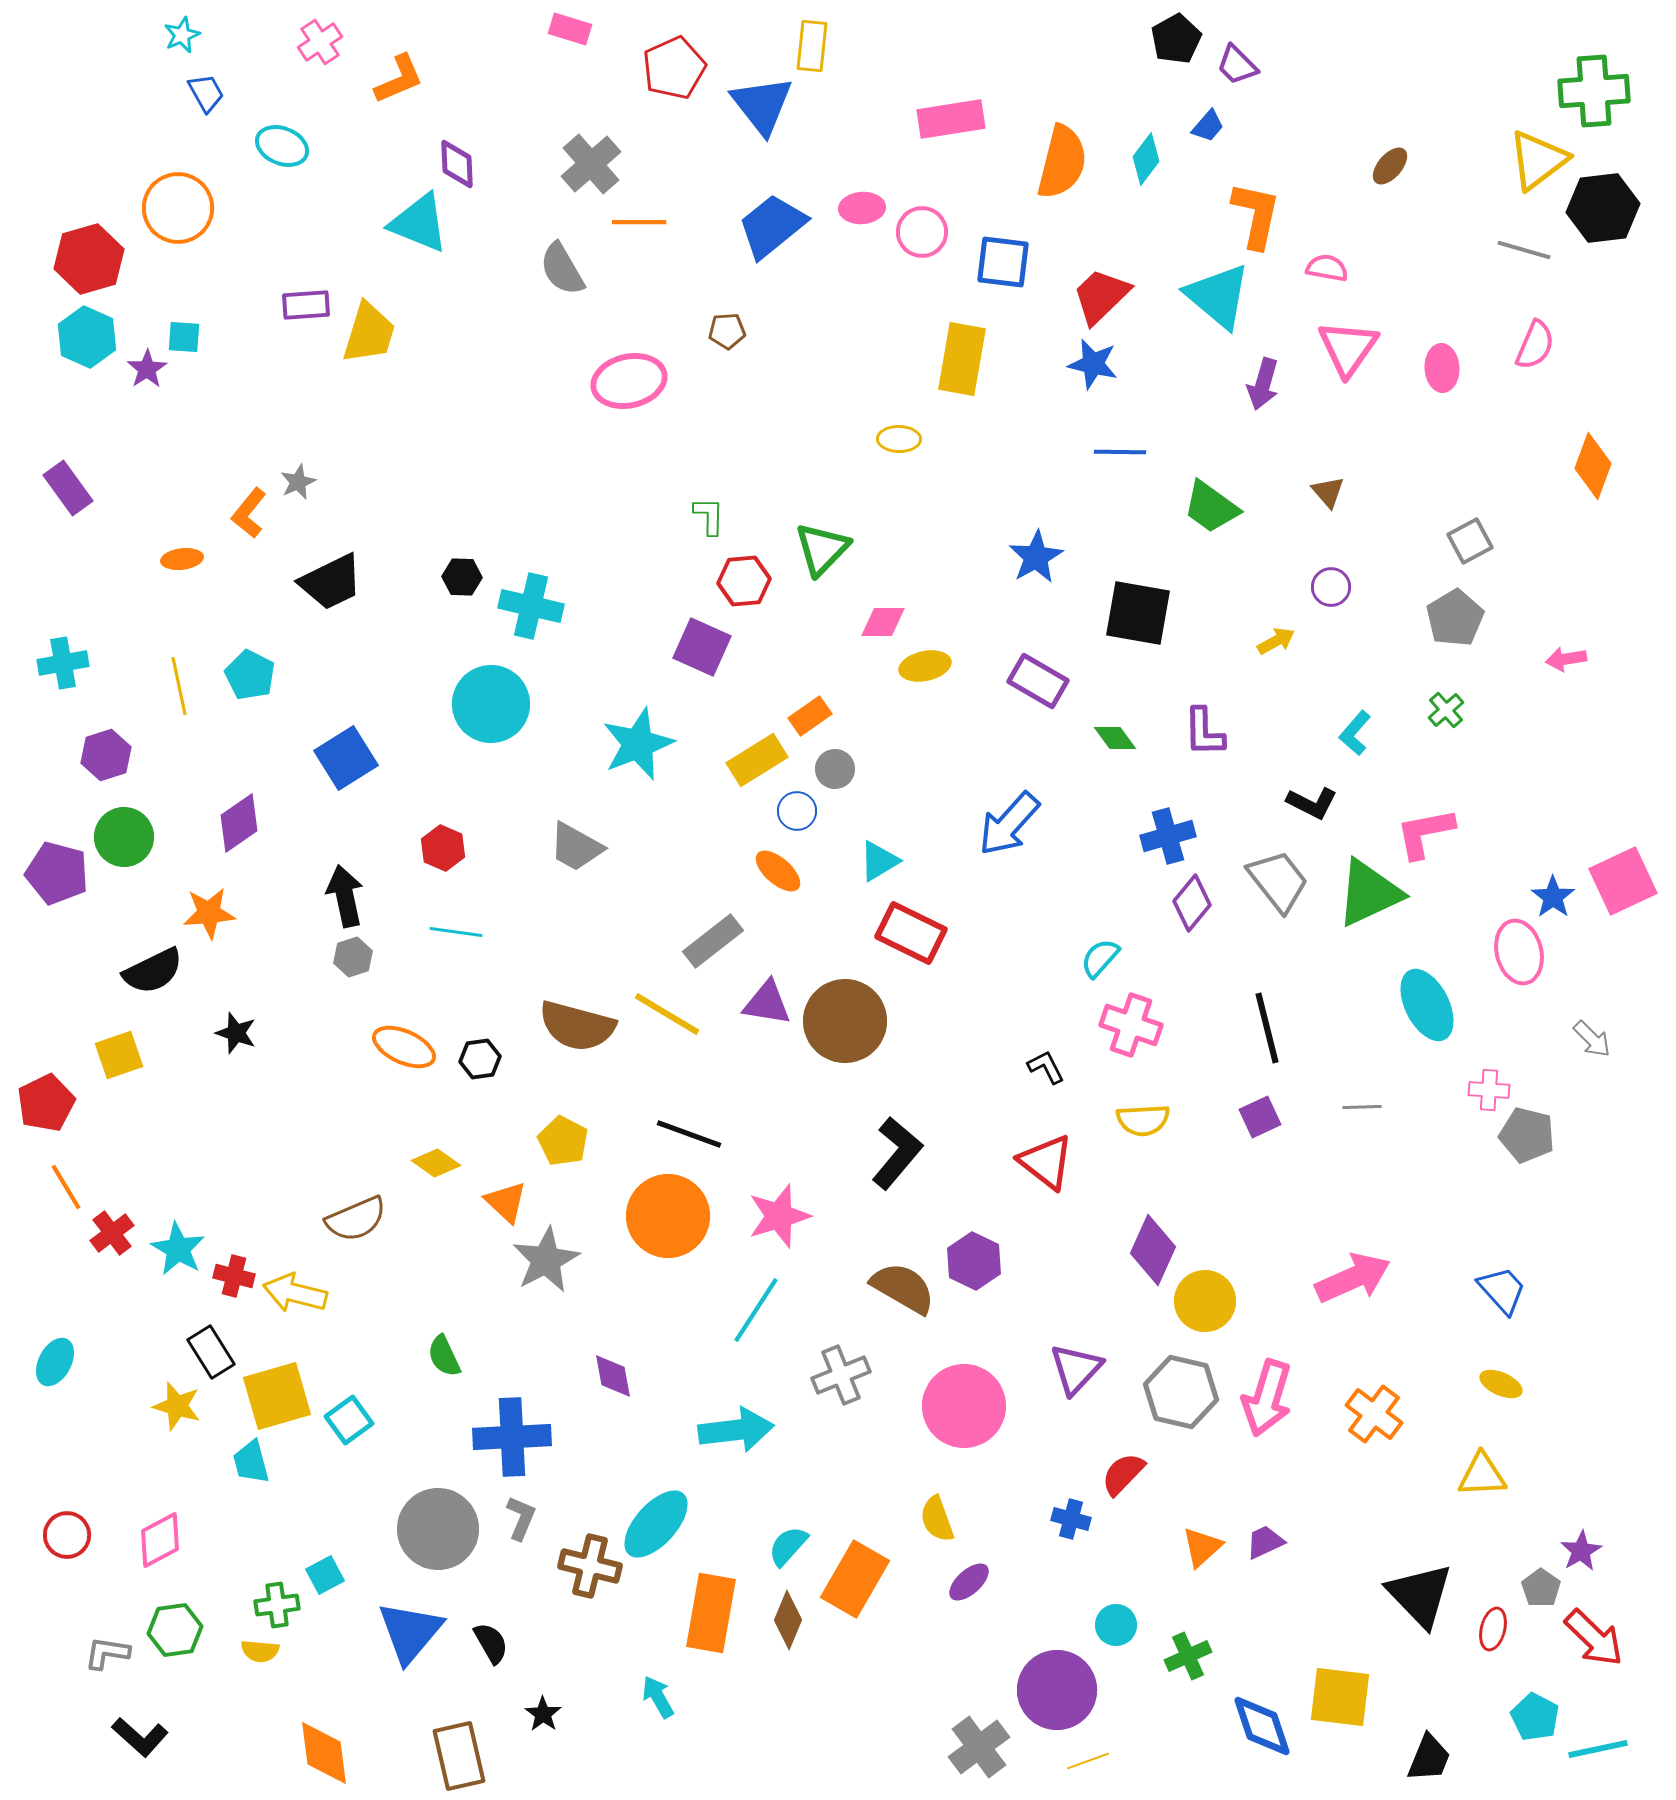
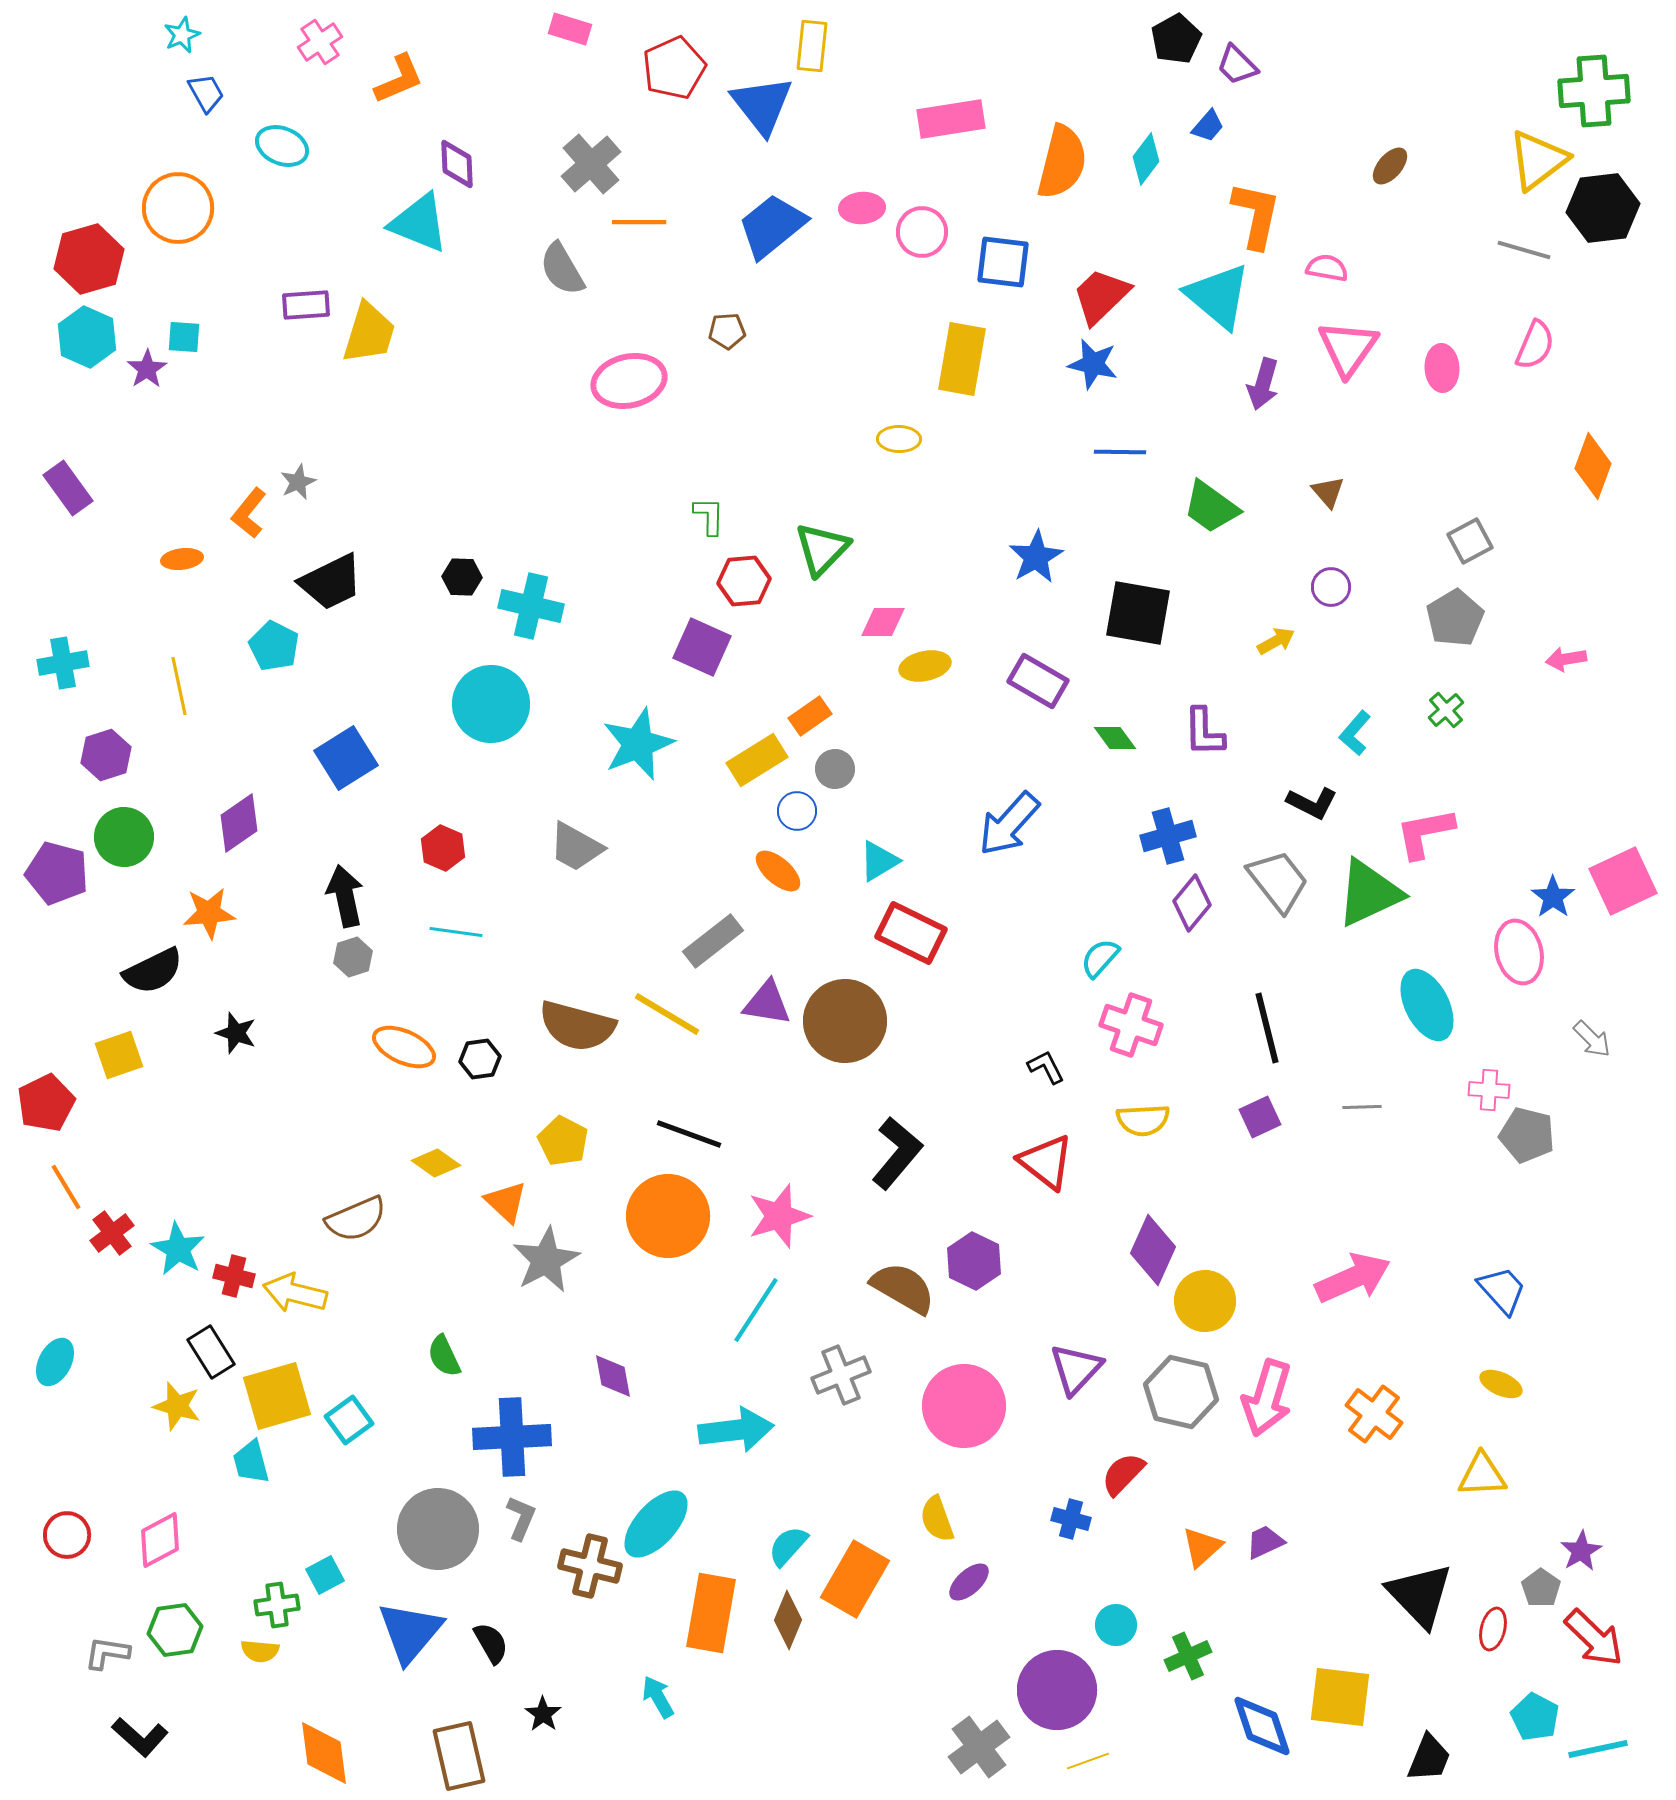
cyan pentagon at (250, 675): moved 24 px right, 29 px up
